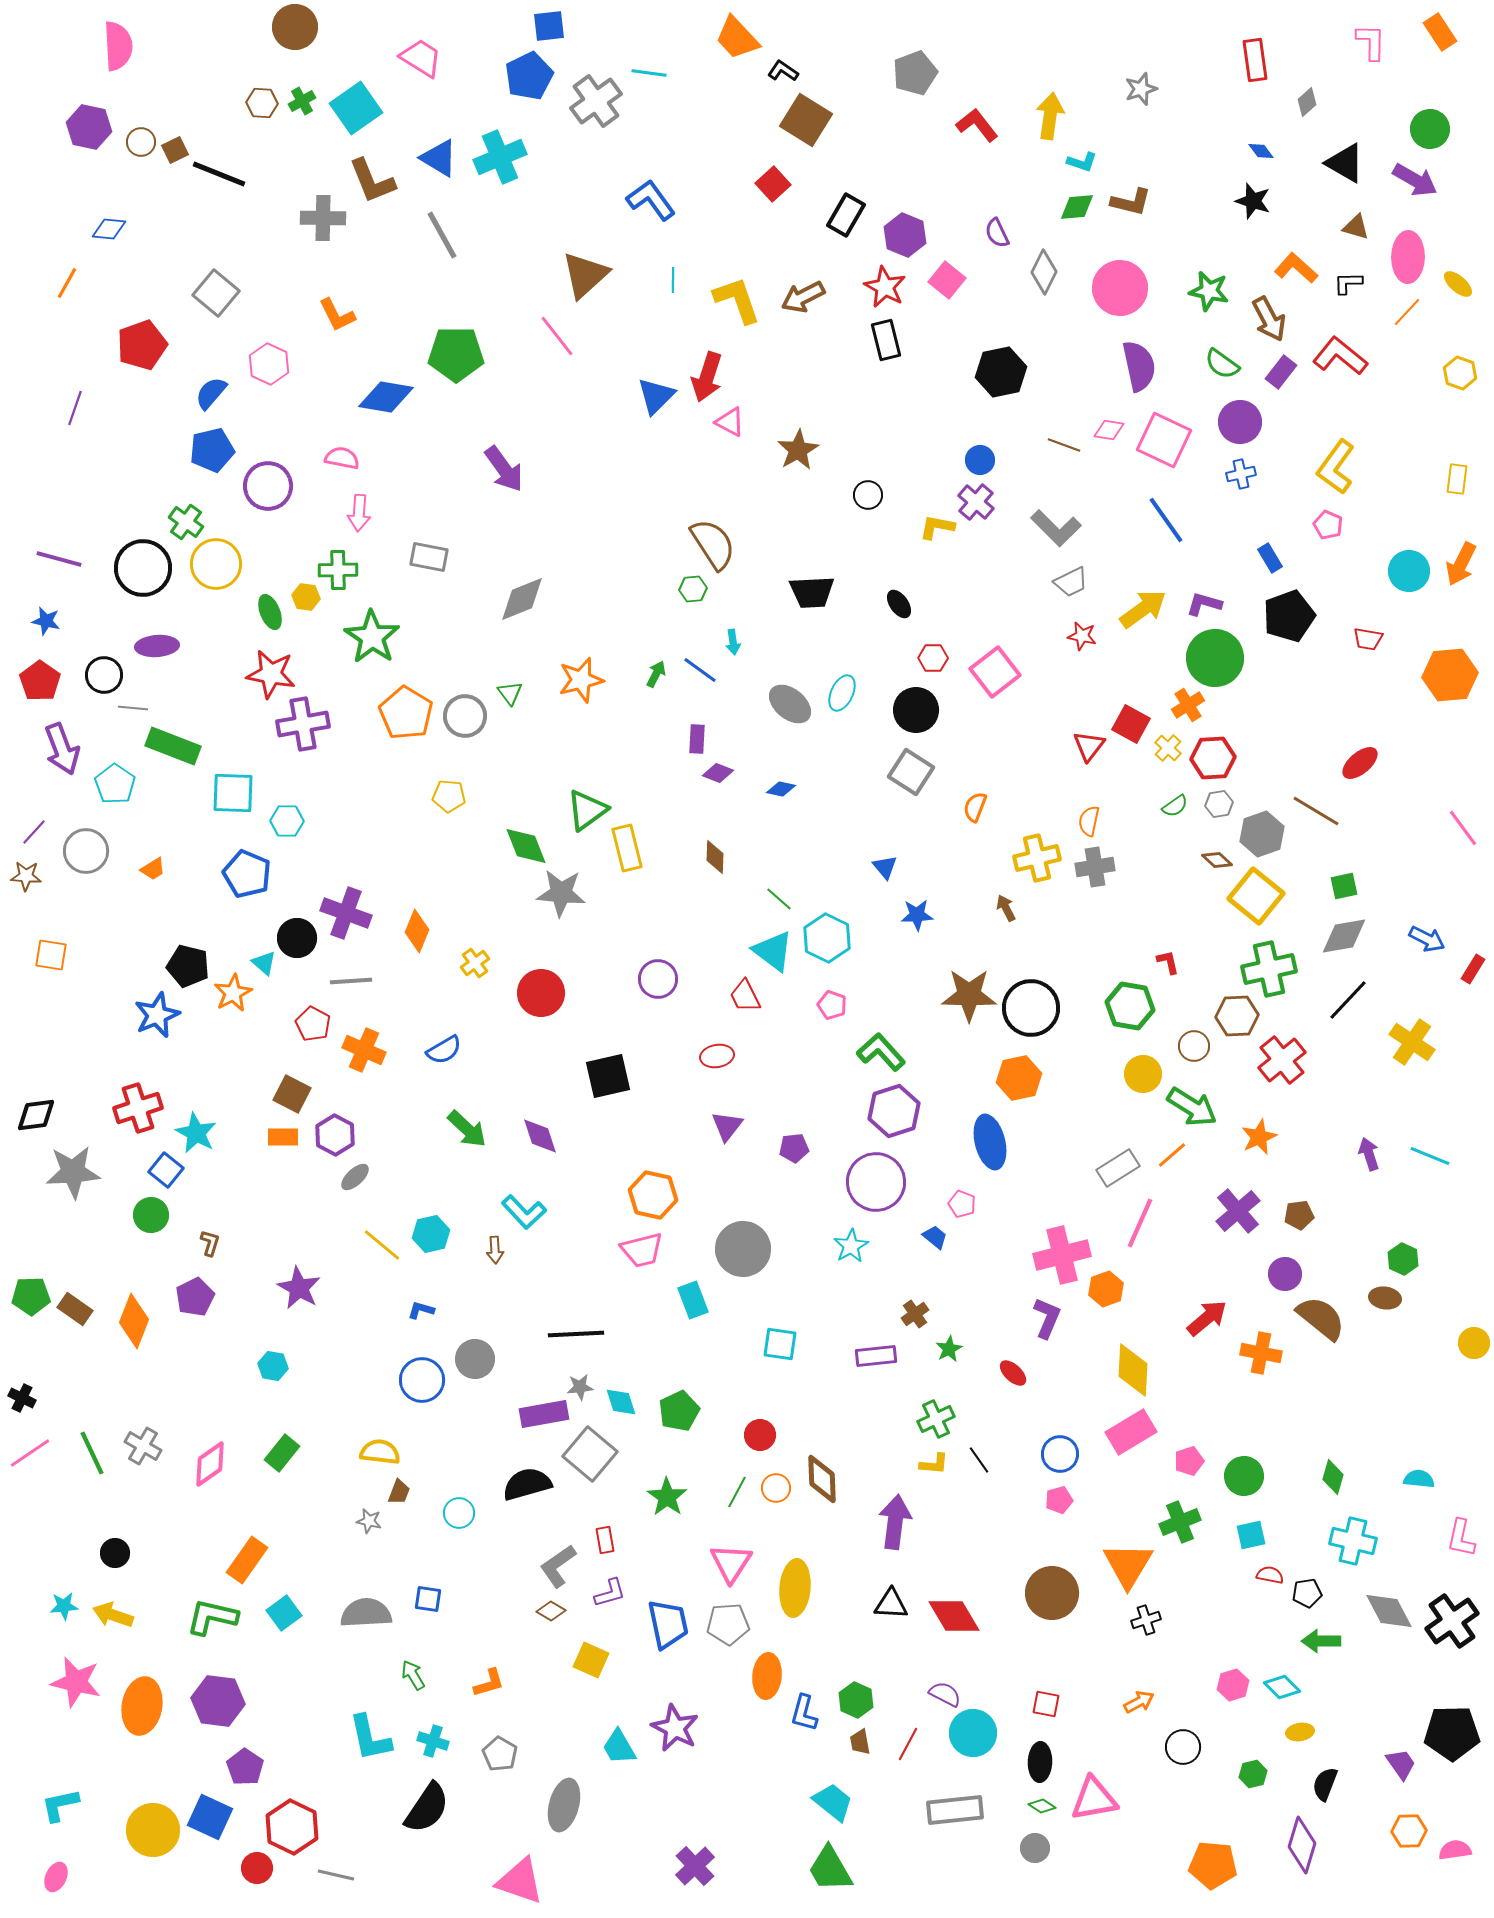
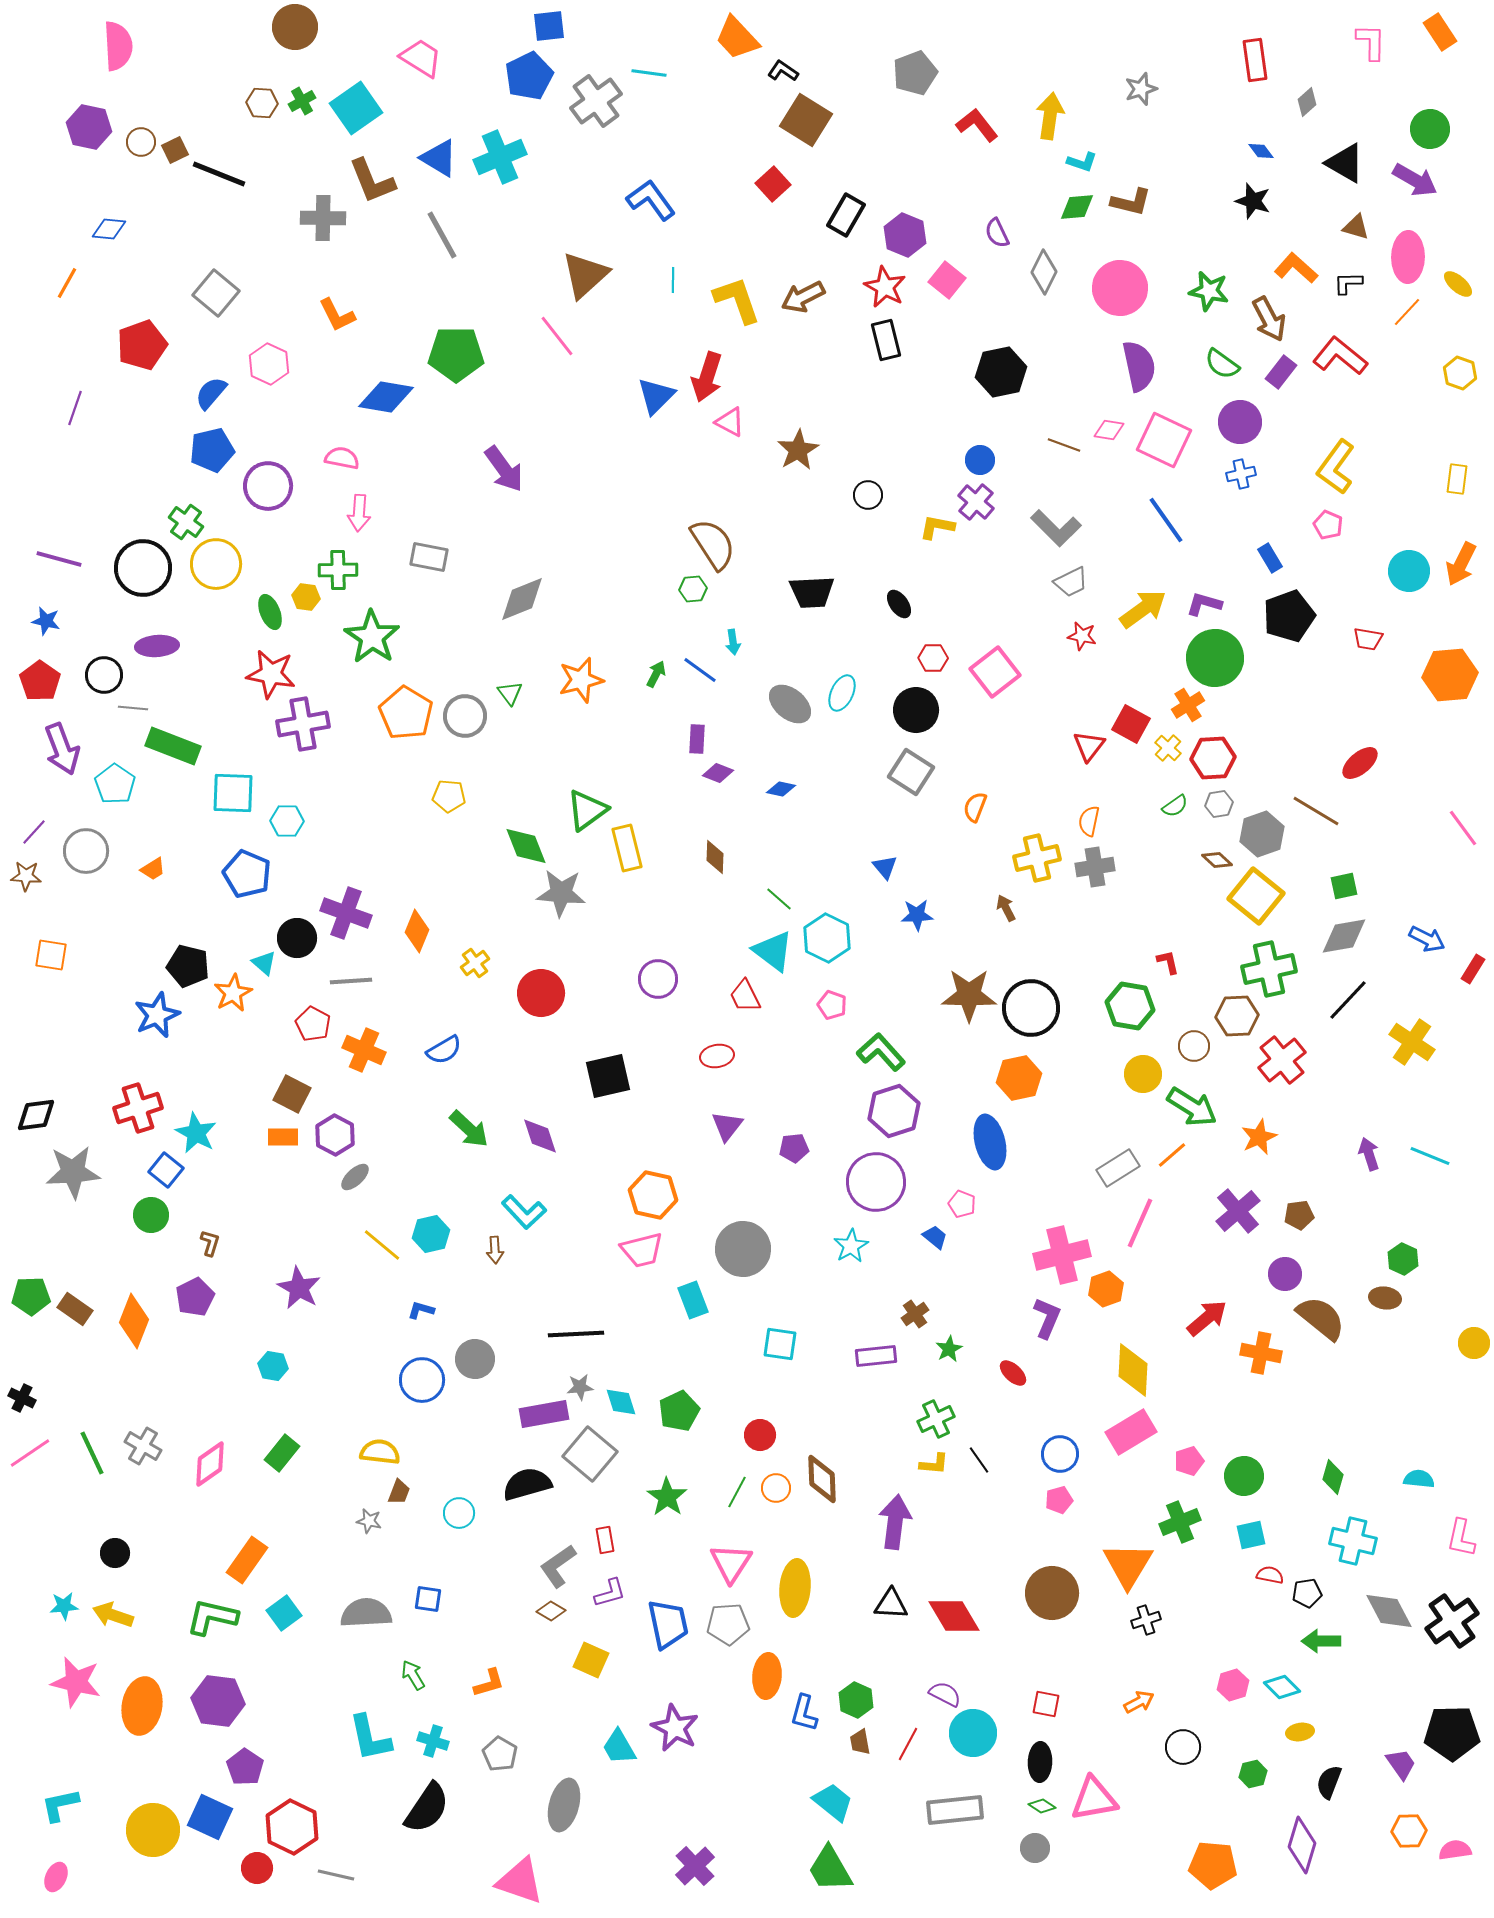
green arrow at (467, 1129): moved 2 px right
black semicircle at (1325, 1784): moved 4 px right, 2 px up
